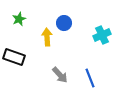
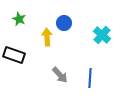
green star: rotated 24 degrees counterclockwise
cyan cross: rotated 24 degrees counterclockwise
black rectangle: moved 2 px up
blue line: rotated 24 degrees clockwise
